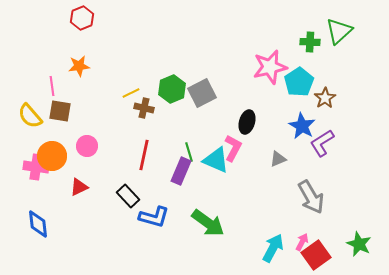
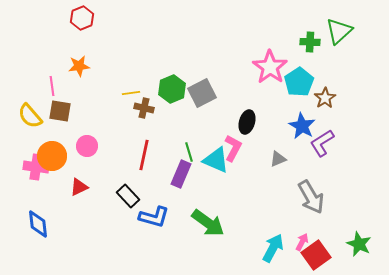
pink star: rotated 24 degrees counterclockwise
yellow line: rotated 18 degrees clockwise
purple rectangle: moved 3 px down
